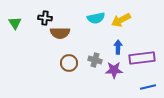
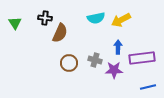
brown semicircle: rotated 66 degrees counterclockwise
